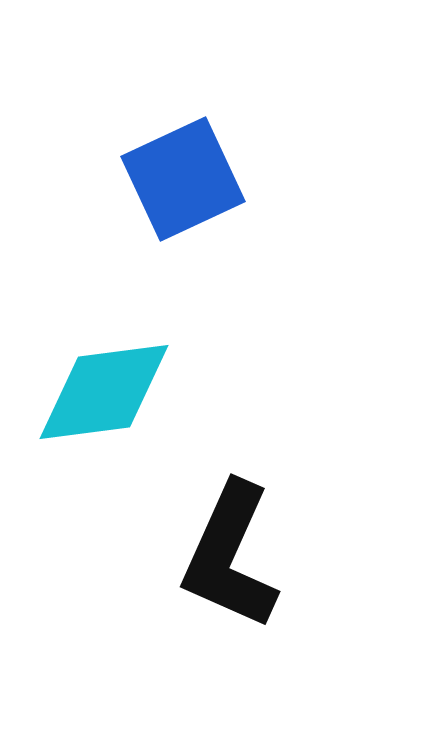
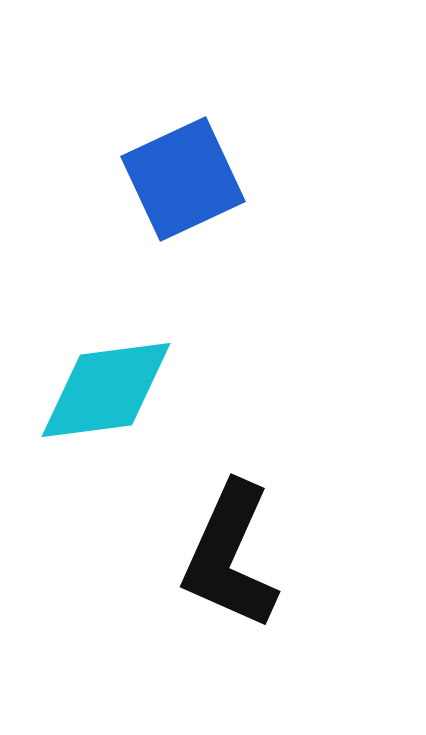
cyan diamond: moved 2 px right, 2 px up
